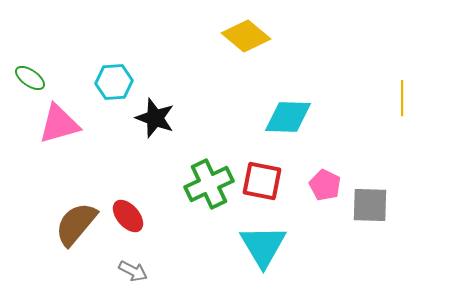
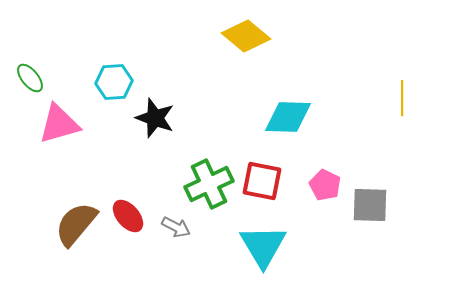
green ellipse: rotated 16 degrees clockwise
gray arrow: moved 43 px right, 44 px up
